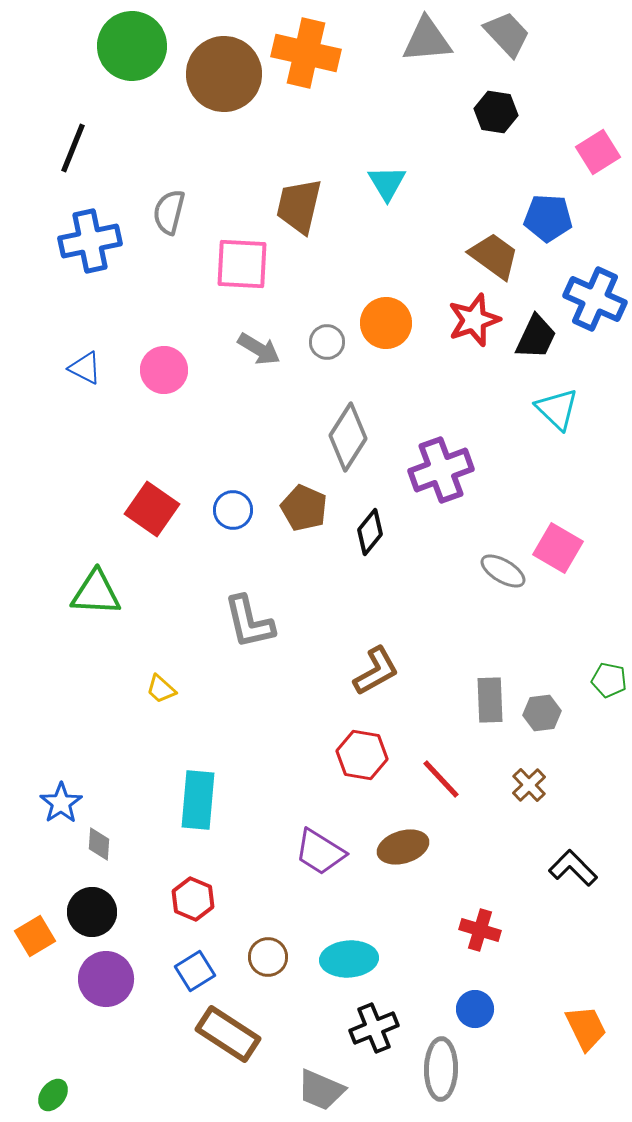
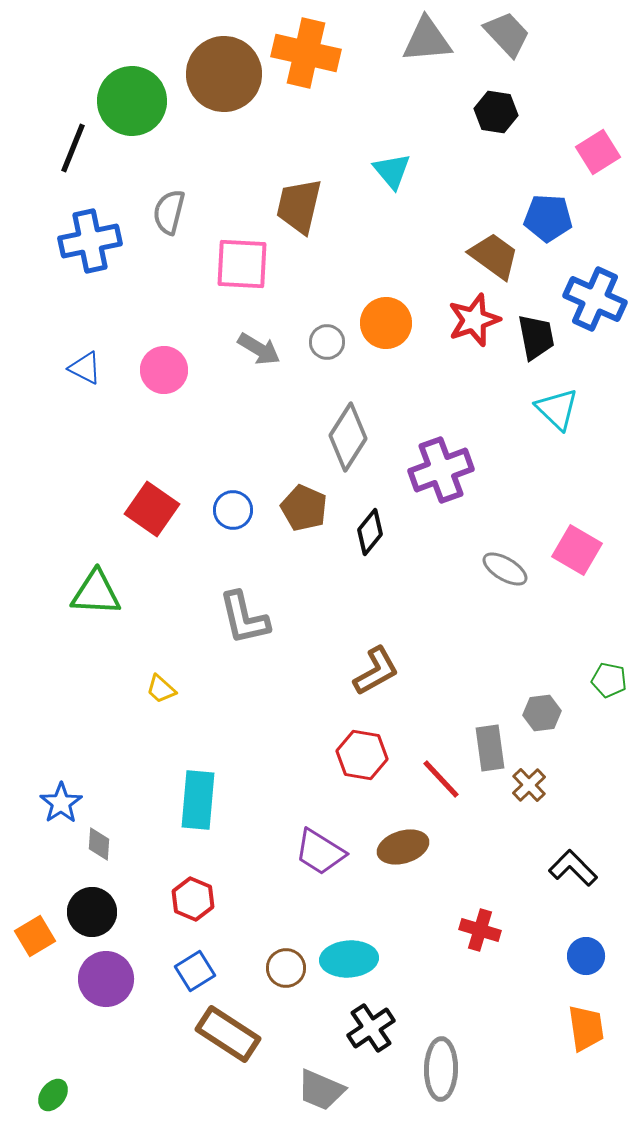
green circle at (132, 46): moved 55 px down
cyan triangle at (387, 183): moved 5 px right, 12 px up; rotated 9 degrees counterclockwise
black trapezoid at (536, 337): rotated 36 degrees counterclockwise
pink square at (558, 548): moved 19 px right, 2 px down
gray ellipse at (503, 571): moved 2 px right, 2 px up
gray L-shape at (249, 622): moved 5 px left, 4 px up
gray rectangle at (490, 700): moved 48 px down; rotated 6 degrees counterclockwise
brown circle at (268, 957): moved 18 px right, 11 px down
blue circle at (475, 1009): moved 111 px right, 53 px up
black cross at (374, 1028): moved 3 px left; rotated 12 degrees counterclockwise
orange trapezoid at (586, 1028): rotated 18 degrees clockwise
